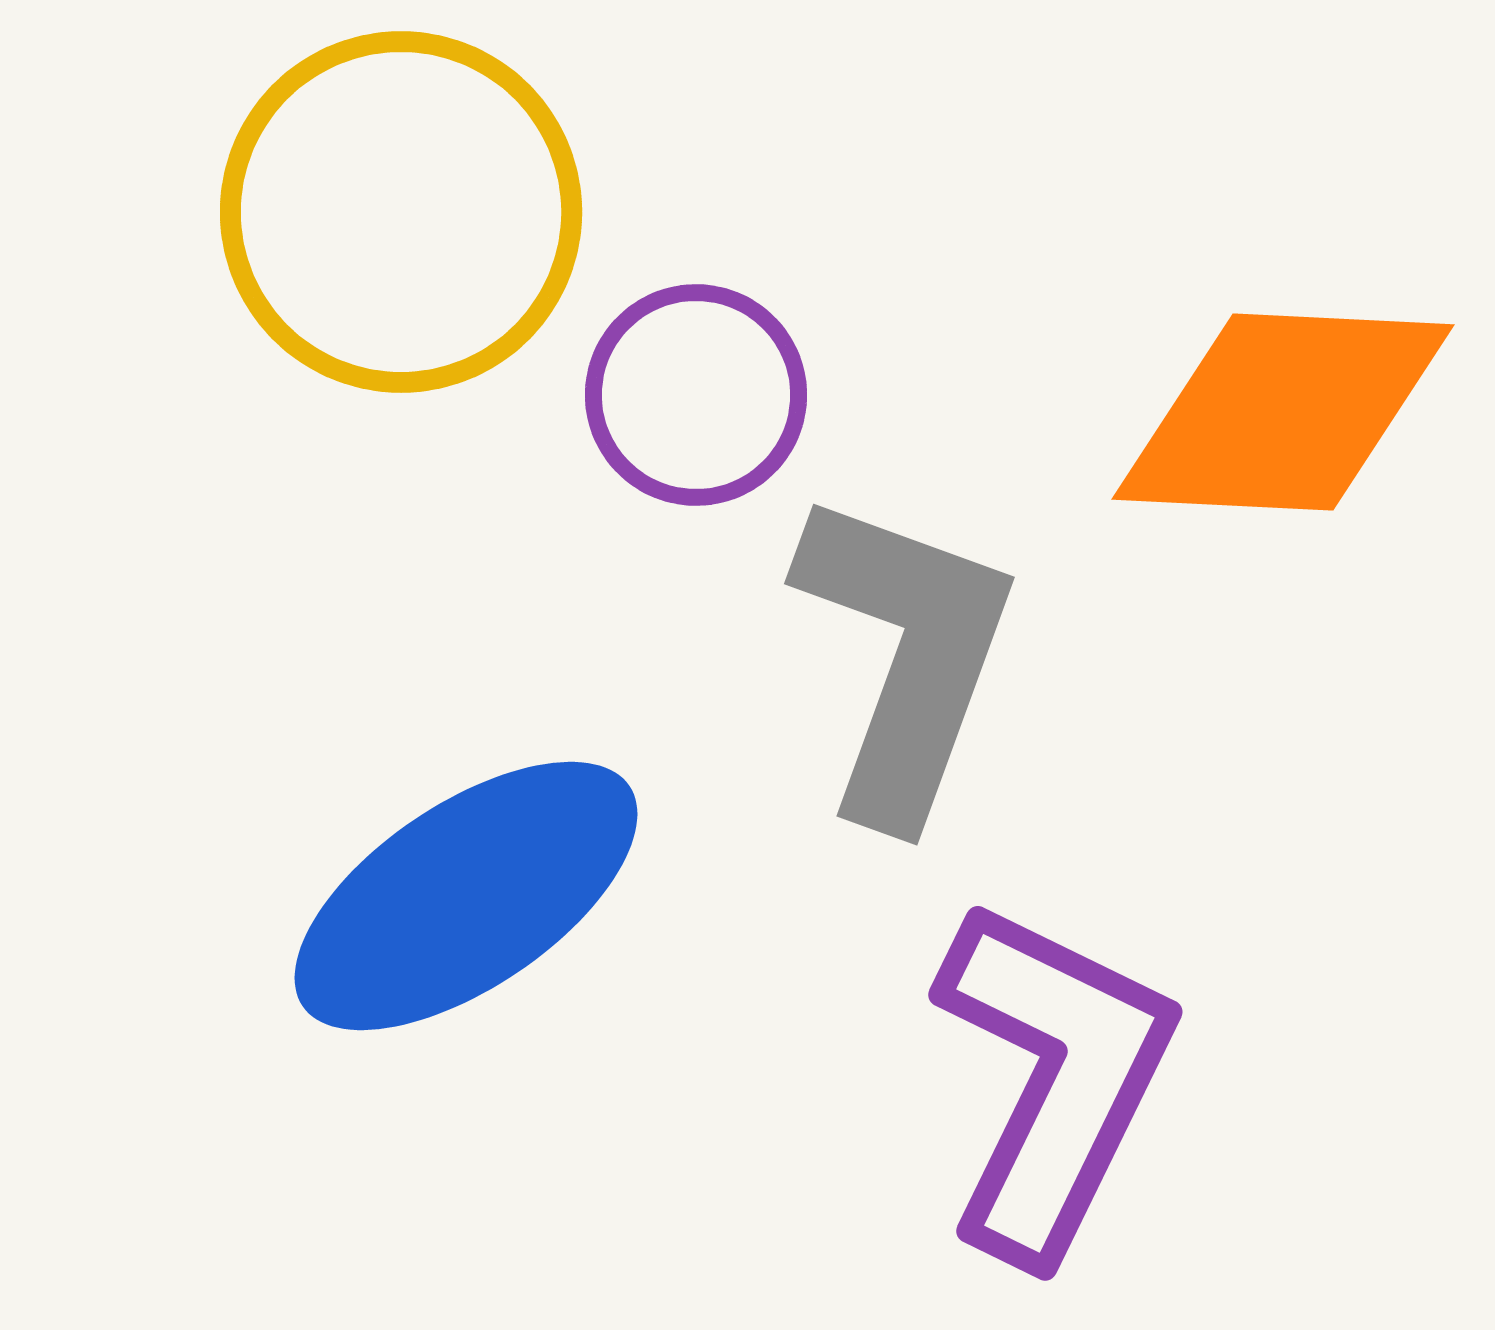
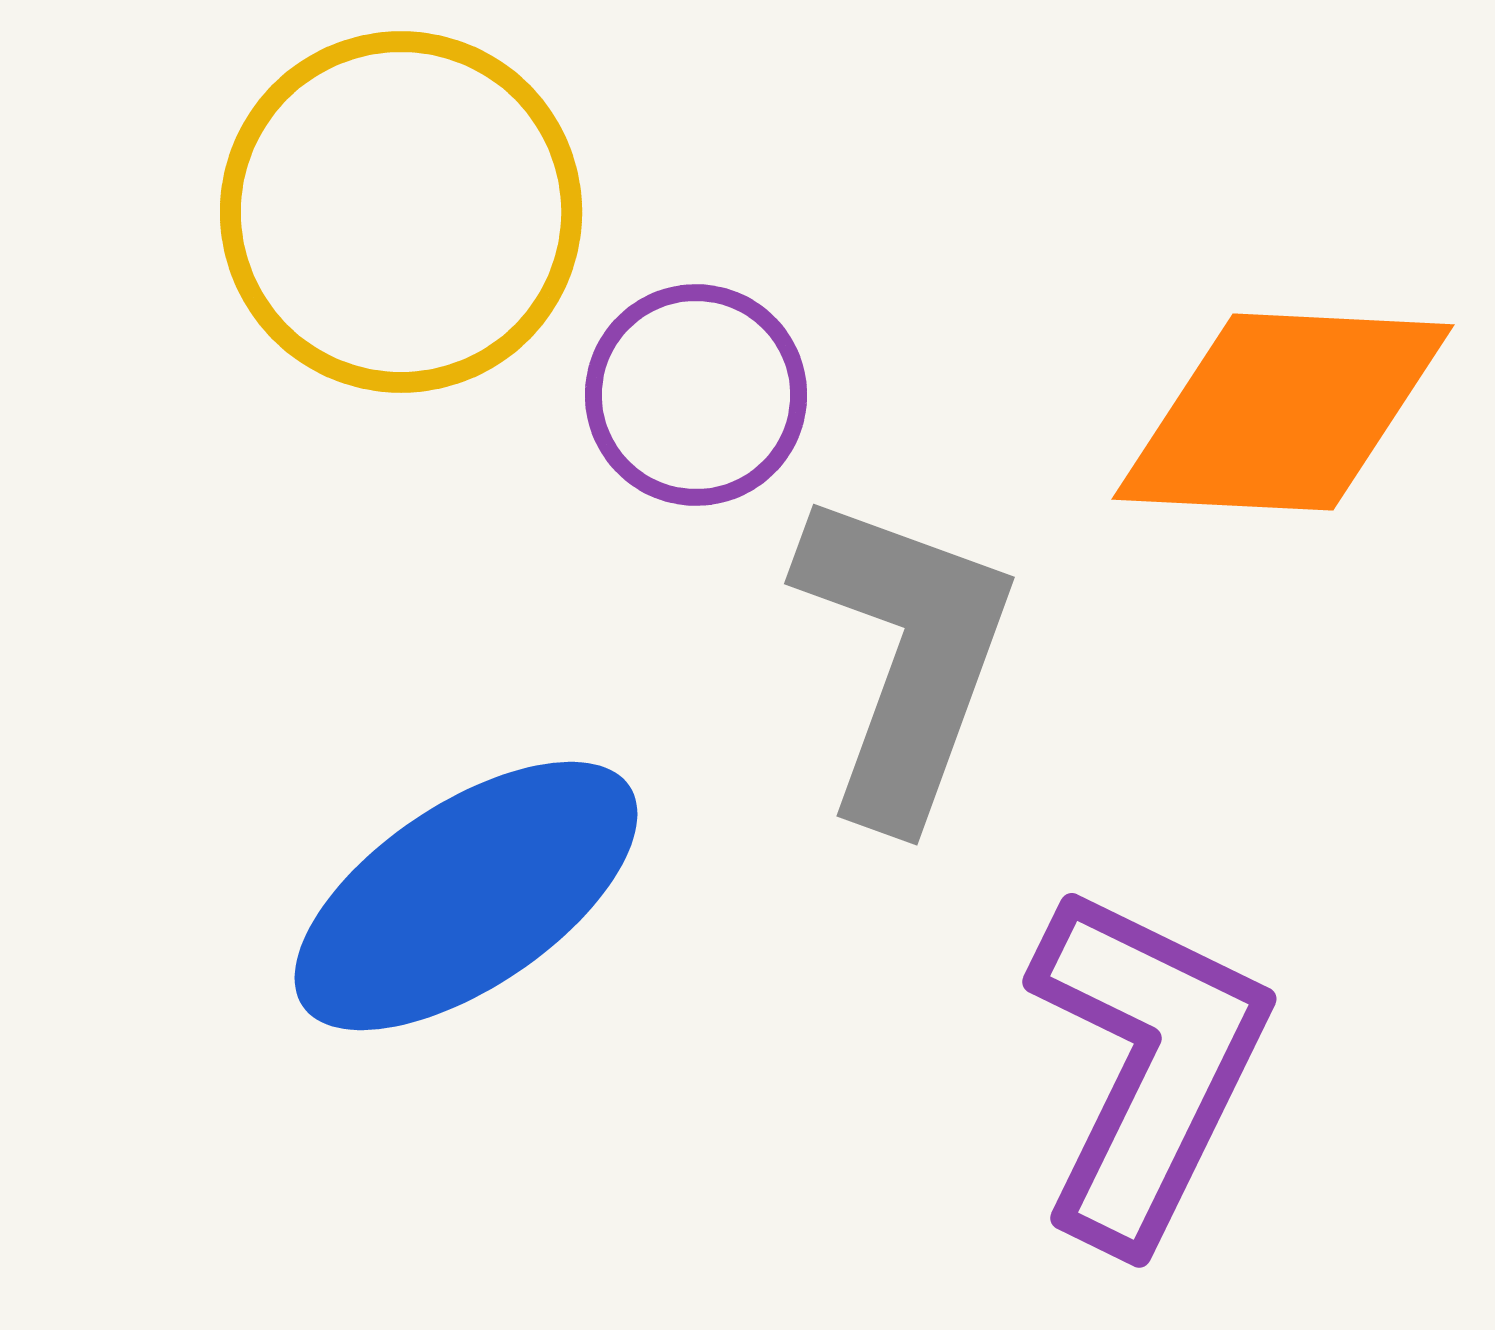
purple L-shape: moved 94 px right, 13 px up
